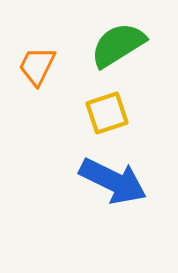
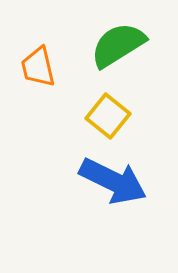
orange trapezoid: moved 1 px right, 1 px down; rotated 39 degrees counterclockwise
yellow square: moved 1 px right, 3 px down; rotated 33 degrees counterclockwise
